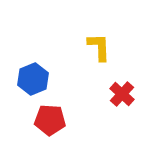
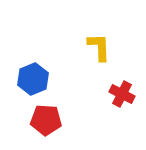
red cross: rotated 15 degrees counterclockwise
red pentagon: moved 4 px left
